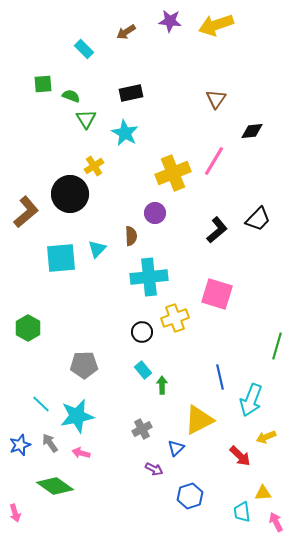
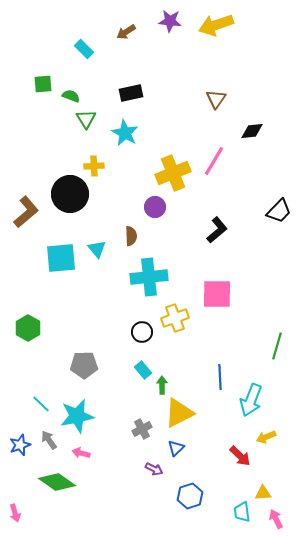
yellow cross at (94, 166): rotated 30 degrees clockwise
purple circle at (155, 213): moved 6 px up
black trapezoid at (258, 219): moved 21 px right, 8 px up
cyan triangle at (97, 249): rotated 24 degrees counterclockwise
pink square at (217, 294): rotated 16 degrees counterclockwise
blue line at (220, 377): rotated 10 degrees clockwise
yellow triangle at (199, 420): moved 20 px left, 7 px up
gray arrow at (50, 443): moved 1 px left, 3 px up
green diamond at (55, 486): moved 2 px right, 4 px up
pink arrow at (276, 522): moved 3 px up
